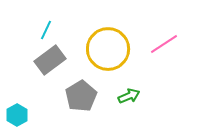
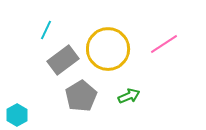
gray rectangle: moved 13 px right
